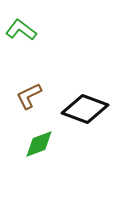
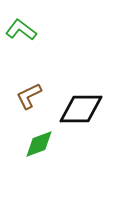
black diamond: moved 4 px left; rotated 21 degrees counterclockwise
